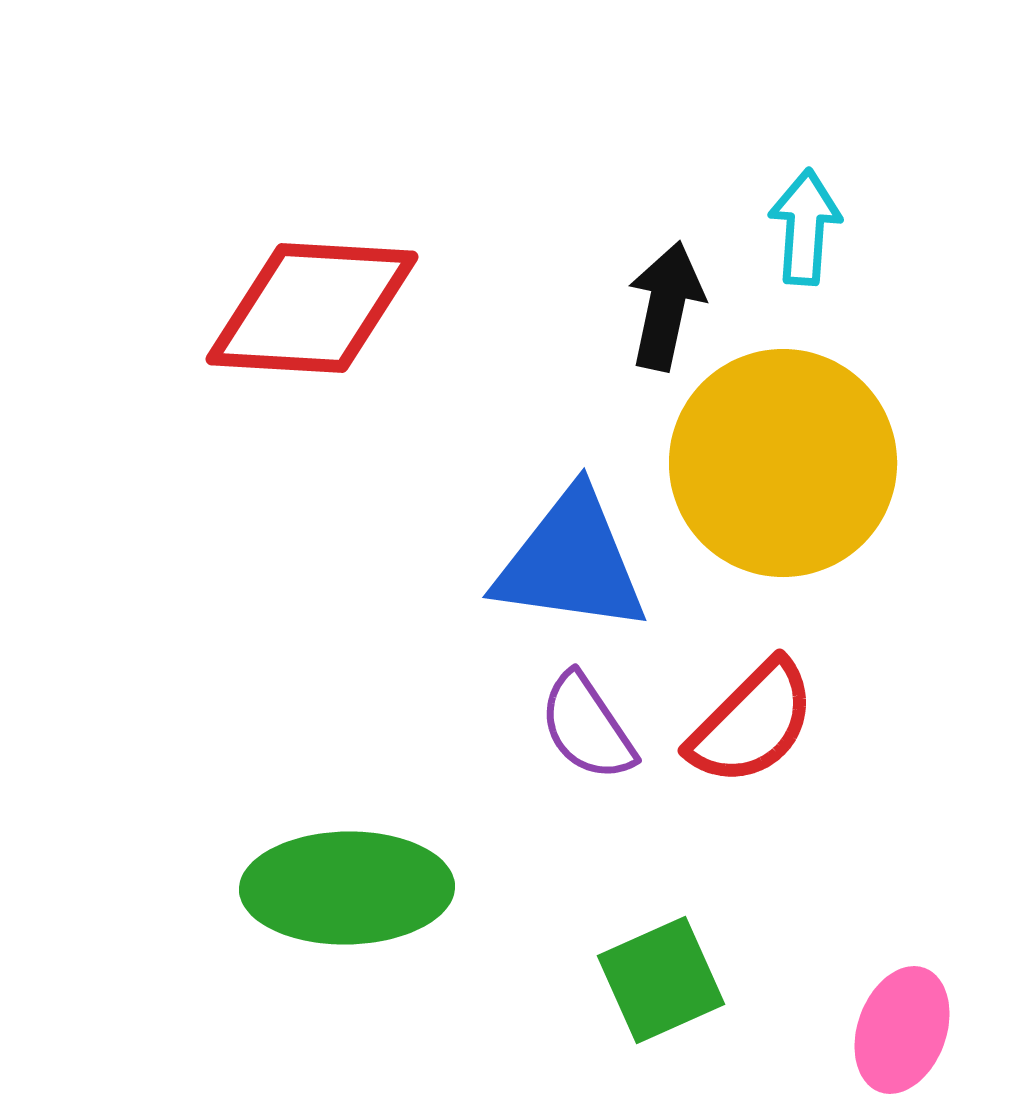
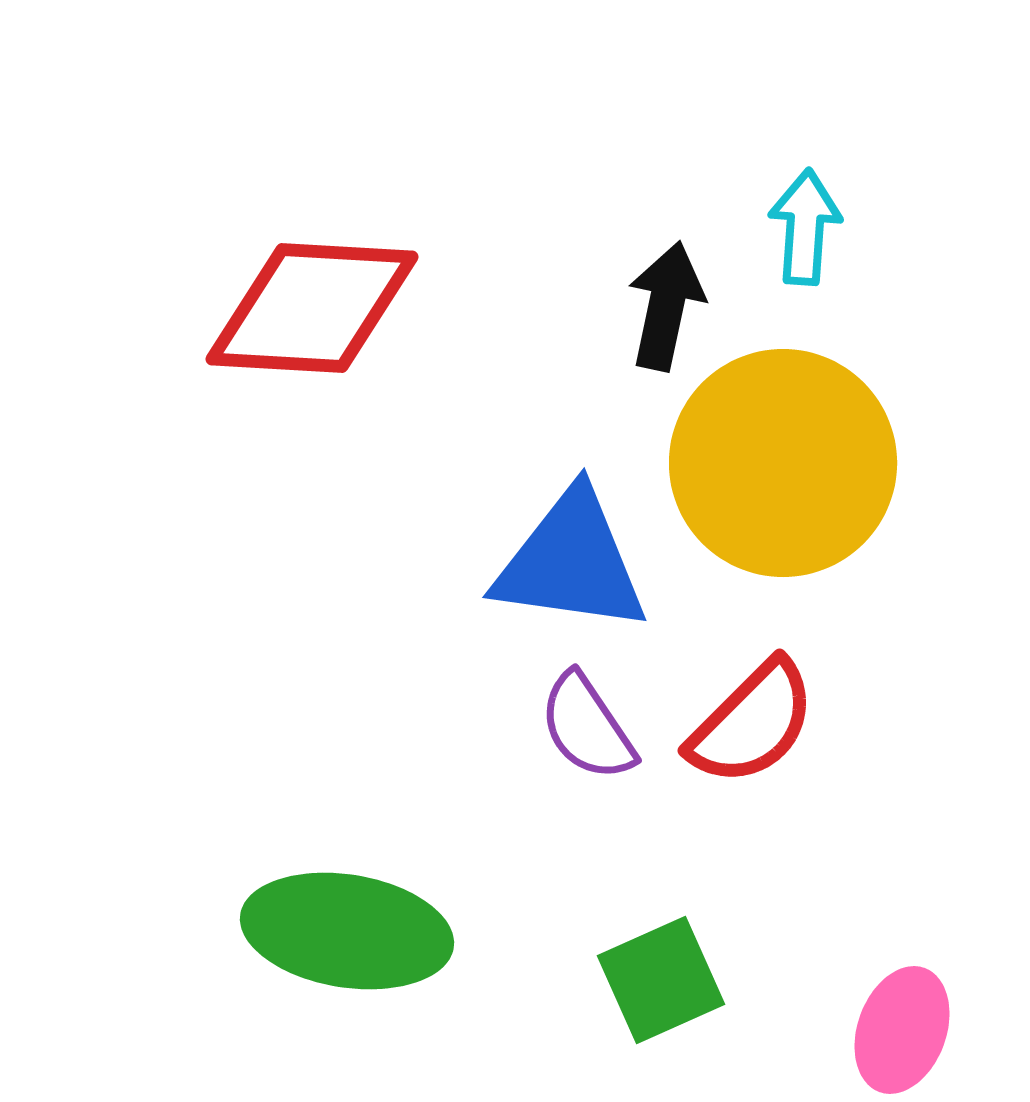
green ellipse: moved 43 px down; rotated 10 degrees clockwise
